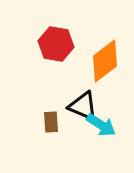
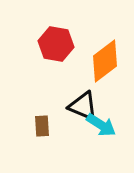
brown rectangle: moved 9 px left, 4 px down
